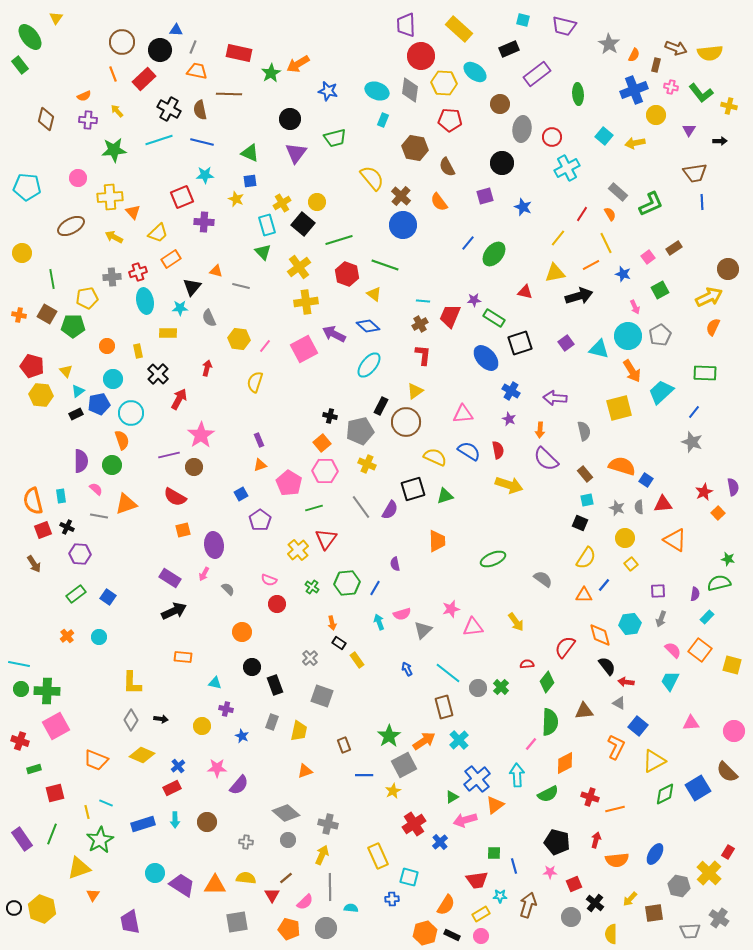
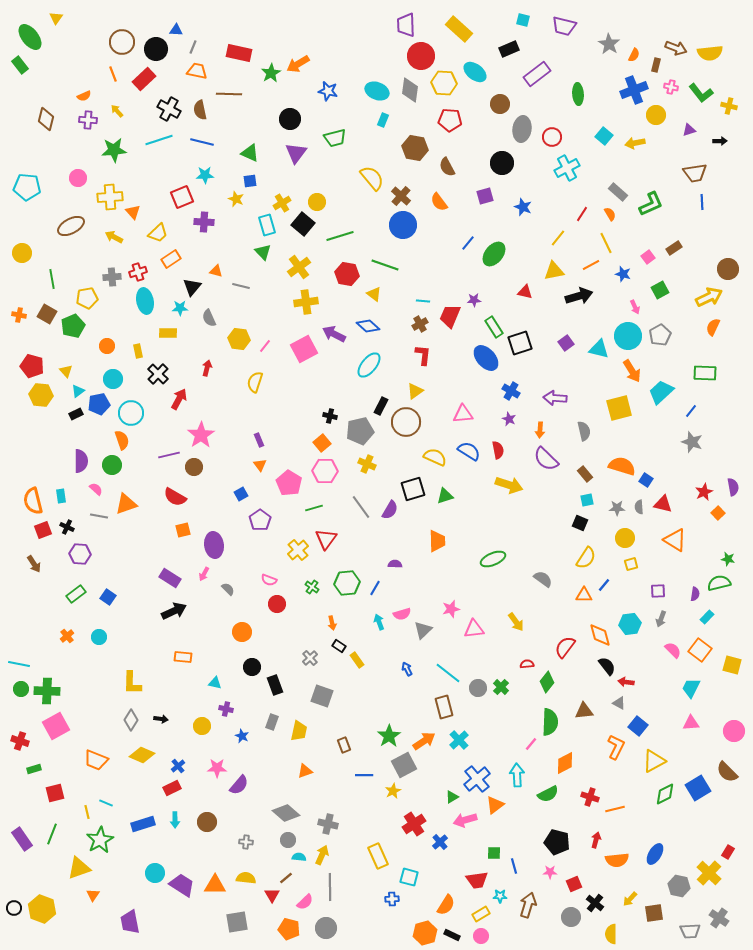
black circle at (160, 50): moved 4 px left, 1 px up
purple triangle at (689, 130): rotated 40 degrees clockwise
green line at (339, 240): moved 1 px right, 4 px up
yellow triangle at (555, 273): moved 1 px left, 2 px up
red hexagon at (347, 274): rotated 10 degrees counterclockwise
green rectangle at (494, 318): moved 9 px down; rotated 25 degrees clockwise
green pentagon at (73, 326): rotated 25 degrees counterclockwise
blue line at (694, 412): moved 3 px left, 1 px up
orange triangle at (260, 465): rotated 48 degrees counterclockwise
red triangle at (663, 504): rotated 18 degrees clockwise
gray star at (617, 508): rotated 21 degrees counterclockwise
purple semicircle at (395, 564): rotated 104 degrees clockwise
yellow square at (631, 564): rotated 24 degrees clockwise
pink triangle at (473, 627): moved 1 px right, 2 px down
black rectangle at (339, 643): moved 3 px down
cyan trapezoid at (670, 681): moved 21 px right, 7 px down
cyan semicircle at (351, 908): moved 52 px left, 51 px up
